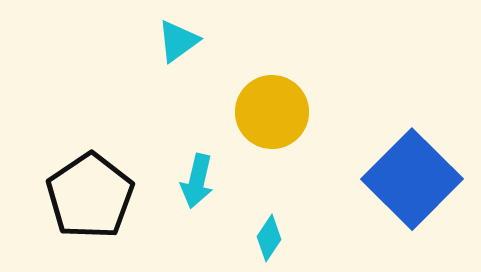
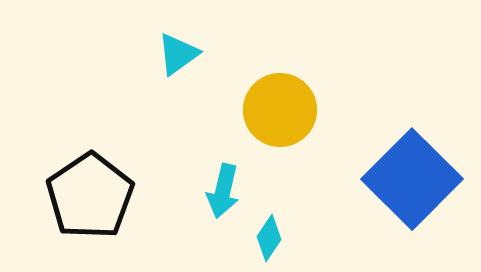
cyan triangle: moved 13 px down
yellow circle: moved 8 px right, 2 px up
cyan arrow: moved 26 px right, 10 px down
